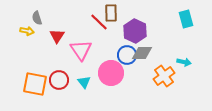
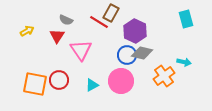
brown rectangle: rotated 30 degrees clockwise
gray semicircle: moved 29 px right, 2 px down; rotated 48 degrees counterclockwise
red line: rotated 12 degrees counterclockwise
yellow arrow: rotated 40 degrees counterclockwise
gray diamond: rotated 15 degrees clockwise
pink circle: moved 10 px right, 8 px down
cyan triangle: moved 8 px right, 3 px down; rotated 40 degrees clockwise
